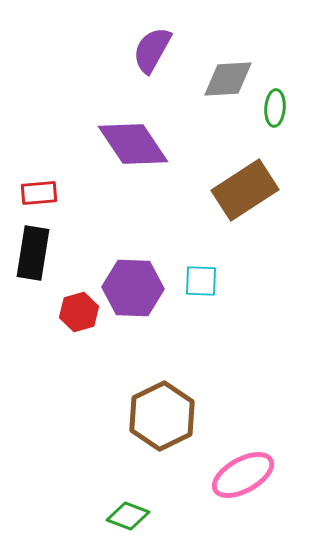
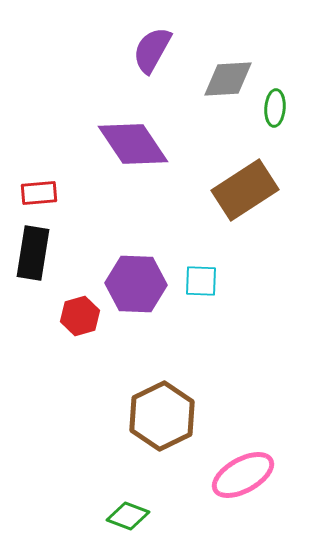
purple hexagon: moved 3 px right, 4 px up
red hexagon: moved 1 px right, 4 px down
